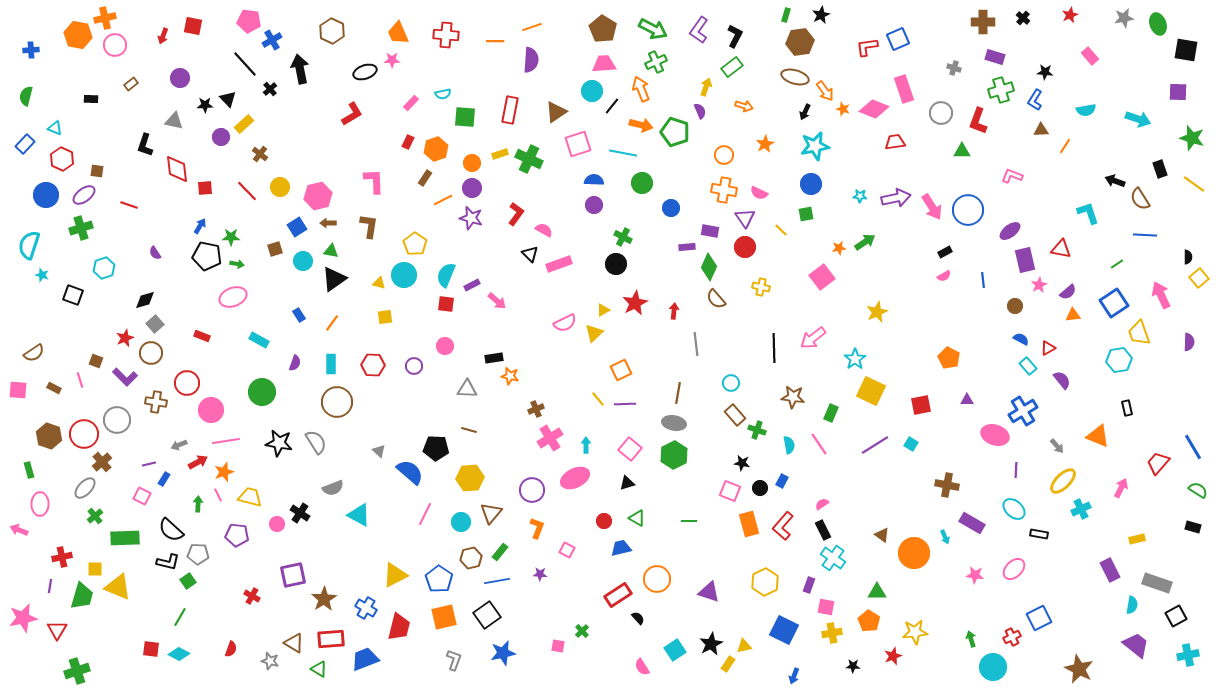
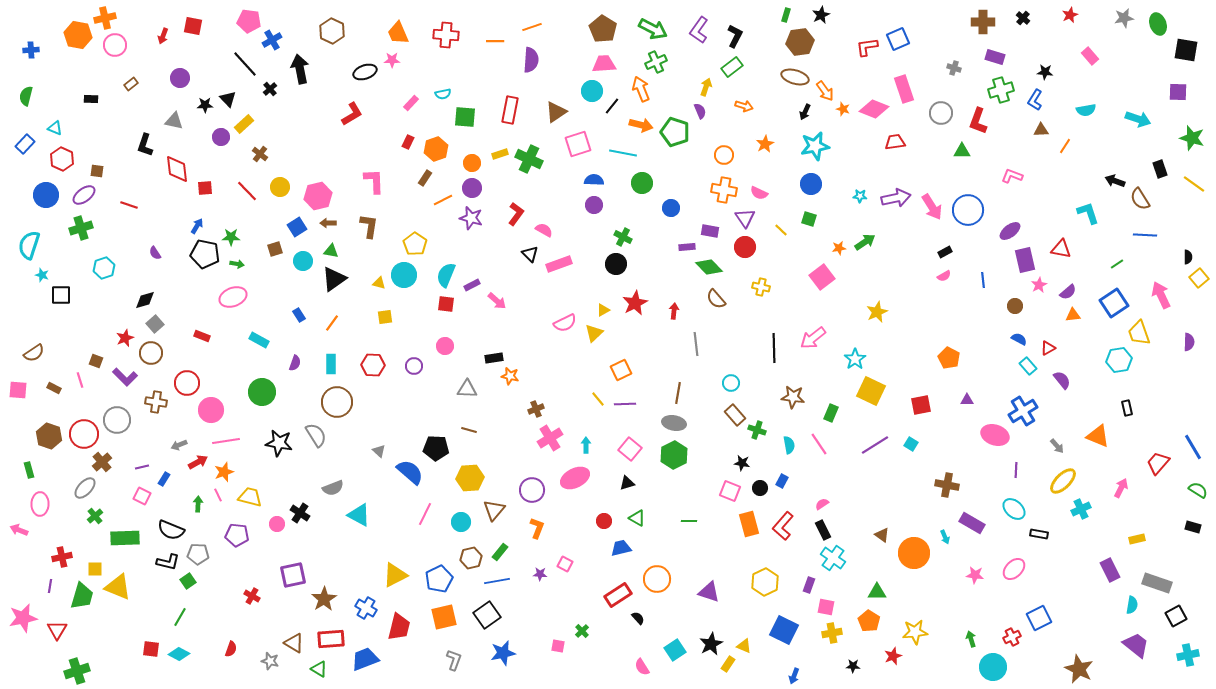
green square at (806, 214): moved 3 px right, 5 px down; rotated 28 degrees clockwise
blue arrow at (200, 226): moved 3 px left
black pentagon at (207, 256): moved 2 px left, 2 px up
green diamond at (709, 267): rotated 68 degrees counterclockwise
black square at (73, 295): moved 12 px left; rotated 20 degrees counterclockwise
blue semicircle at (1021, 339): moved 2 px left
gray semicircle at (316, 442): moved 7 px up
purple line at (149, 464): moved 7 px left, 3 px down
brown triangle at (491, 513): moved 3 px right, 3 px up
black semicircle at (171, 530): rotated 20 degrees counterclockwise
pink square at (567, 550): moved 2 px left, 14 px down
blue pentagon at (439, 579): rotated 12 degrees clockwise
yellow triangle at (744, 646): rotated 35 degrees clockwise
